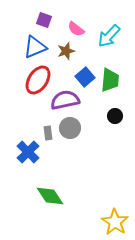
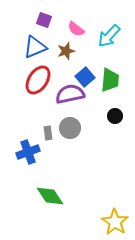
purple semicircle: moved 5 px right, 6 px up
blue cross: rotated 25 degrees clockwise
